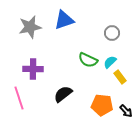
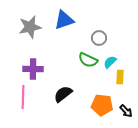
gray circle: moved 13 px left, 5 px down
yellow rectangle: rotated 40 degrees clockwise
pink line: moved 4 px right, 1 px up; rotated 20 degrees clockwise
